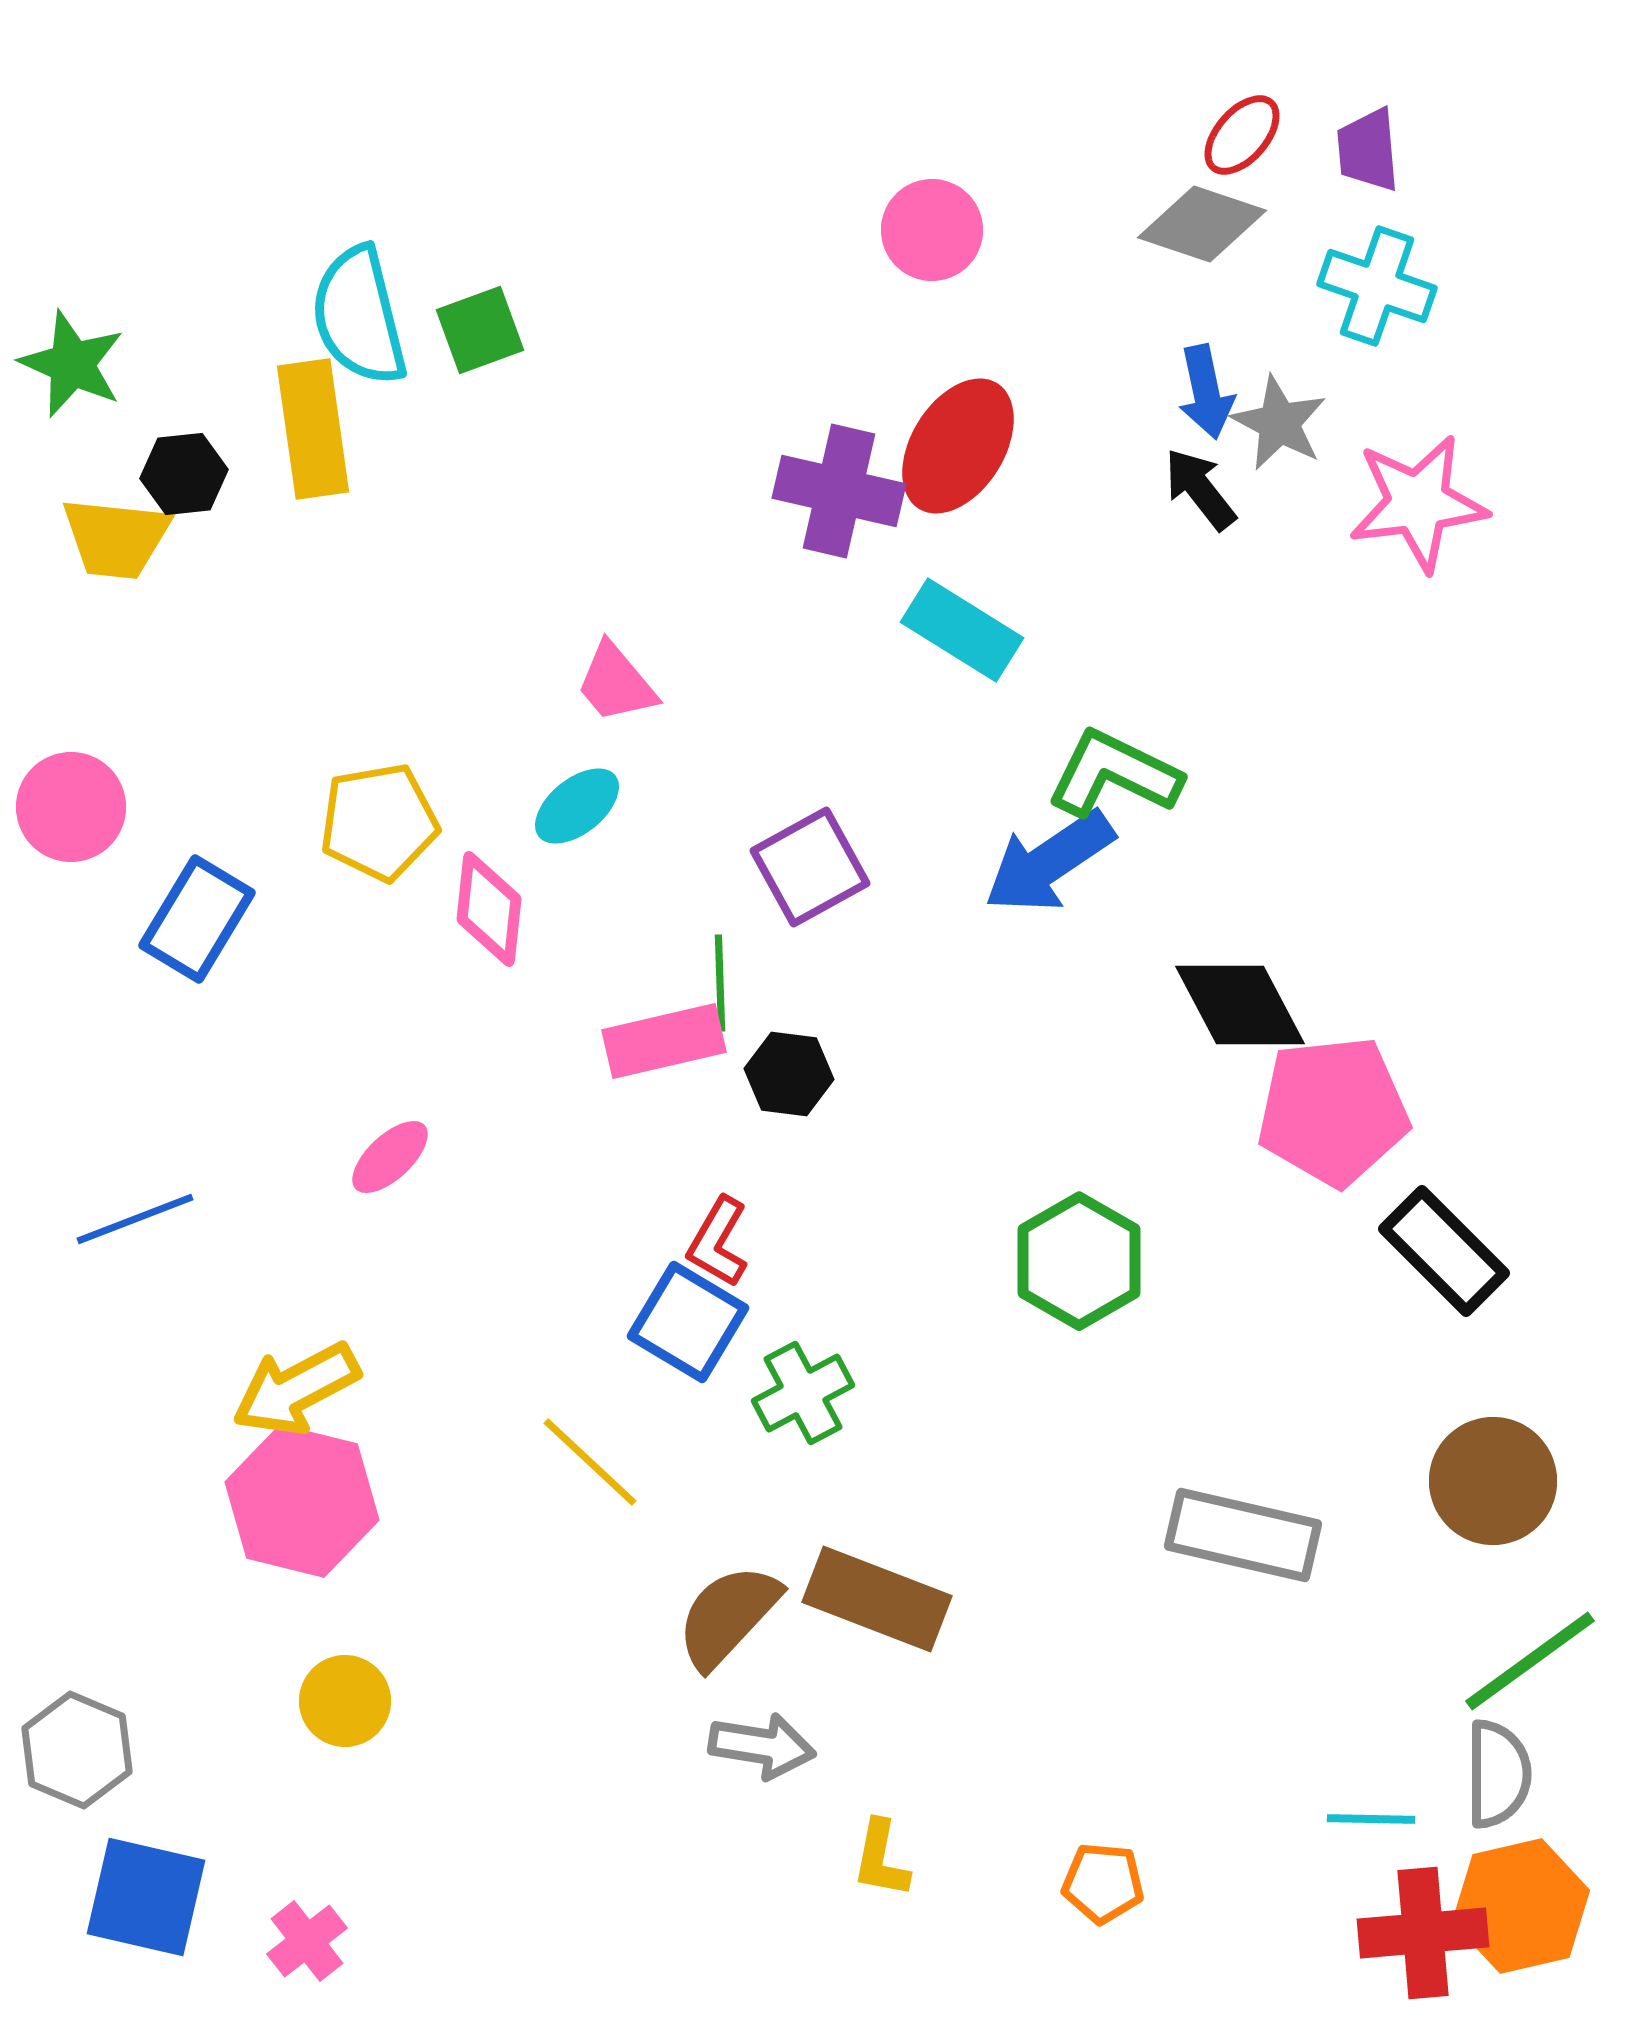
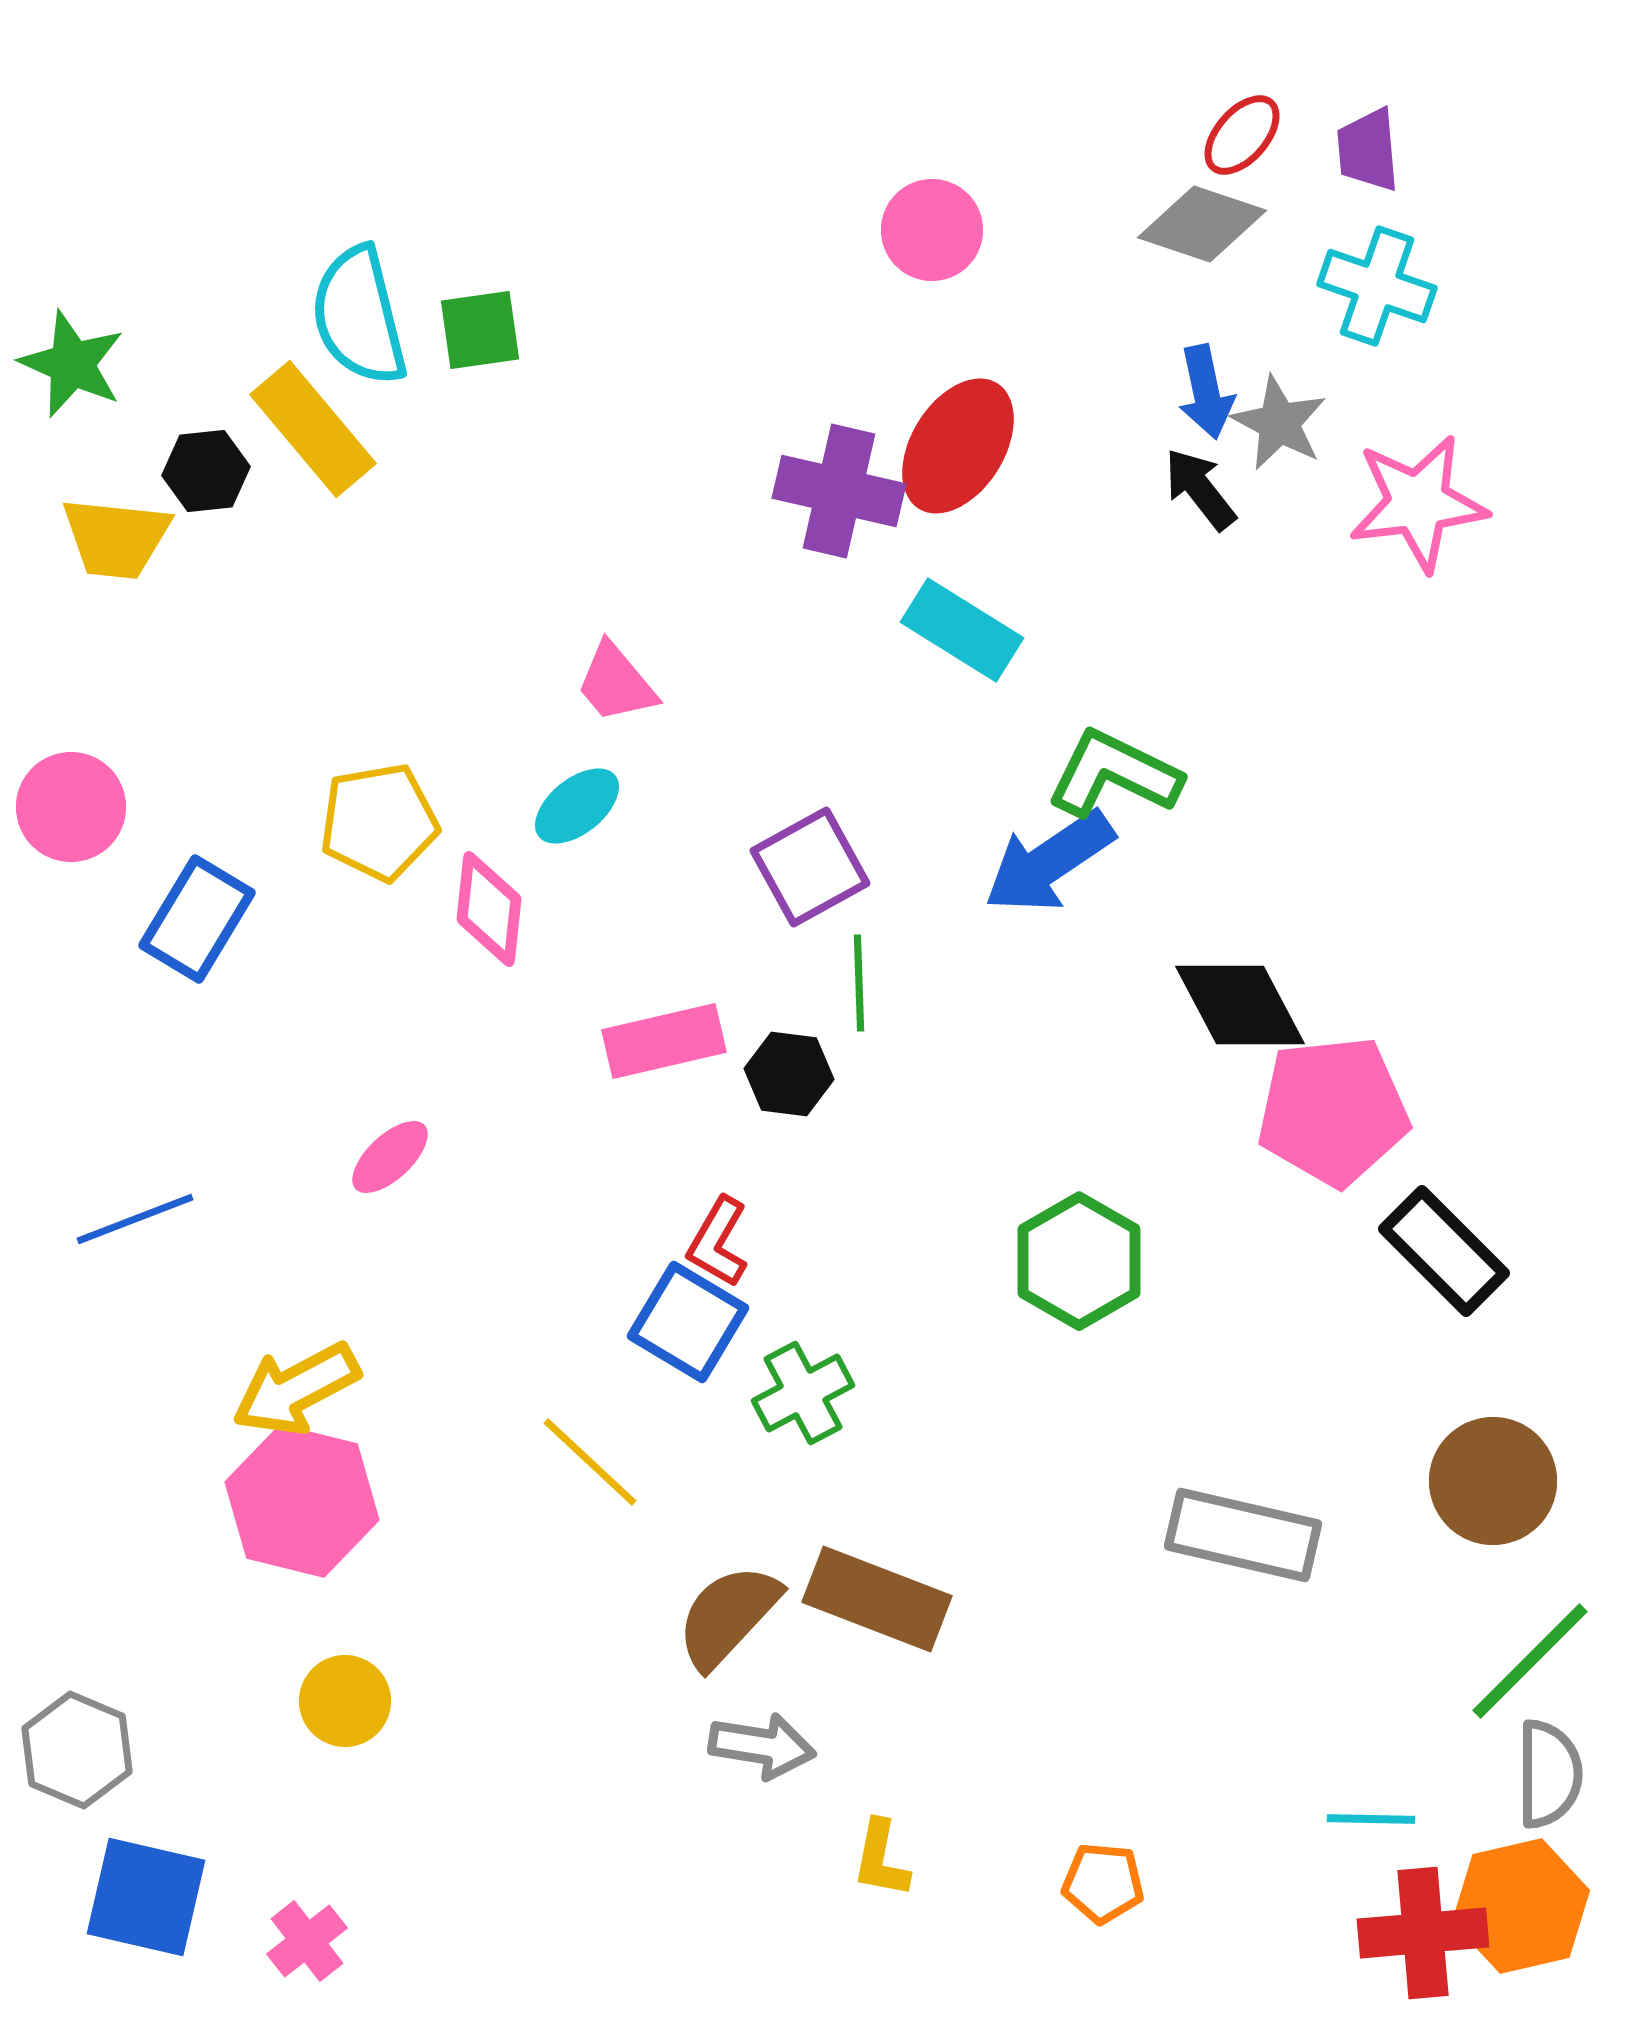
green square at (480, 330): rotated 12 degrees clockwise
yellow rectangle at (313, 429): rotated 32 degrees counterclockwise
black hexagon at (184, 474): moved 22 px right, 3 px up
green line at (720, 983): moved 139 px right
green line at (1530, 1661): rotated 9 degrees counterclockwise
gray semicircle at (1498, 1774): moved 51 px right
